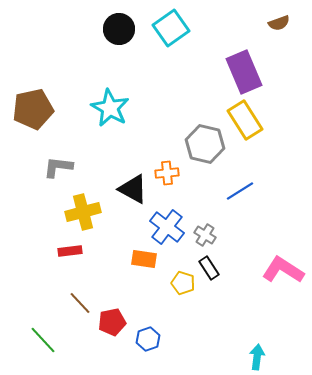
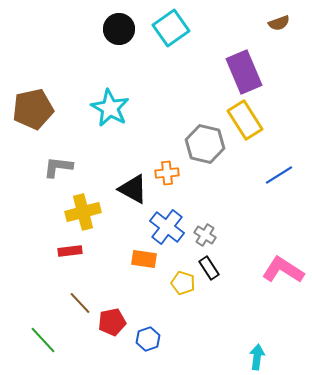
blue line: moved 39 px right, 16 px up
